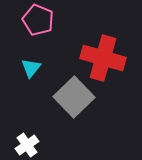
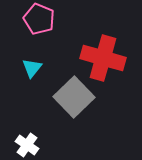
pink pentagon: moved 1 px right, 1 px up
cyan triangle: moved 1 px right
white cross: rotated 20 degrees counterclockwise
